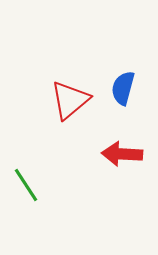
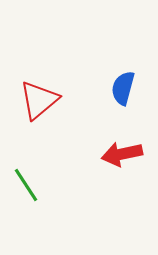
red triangle: moved 31 px left
red arrow: rotated 15 degrees counterclockwise
